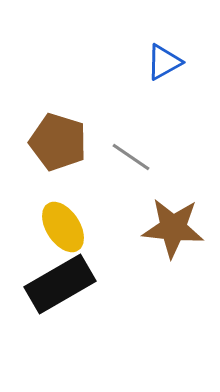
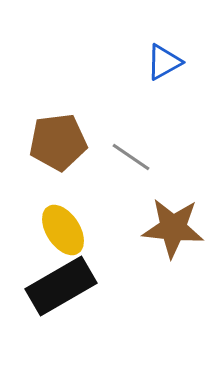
brown pentagon: rotated 24 degrees counterclockwise
yellow ellipse: moved 3 px down
black rectangle: moved 1 px right, 2 px down
